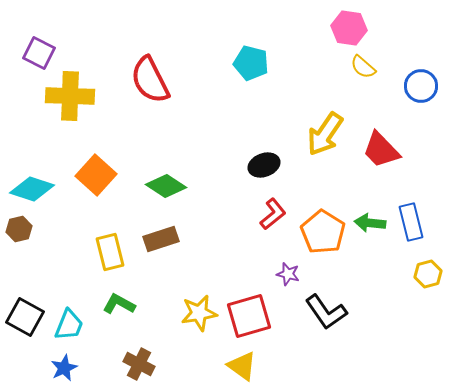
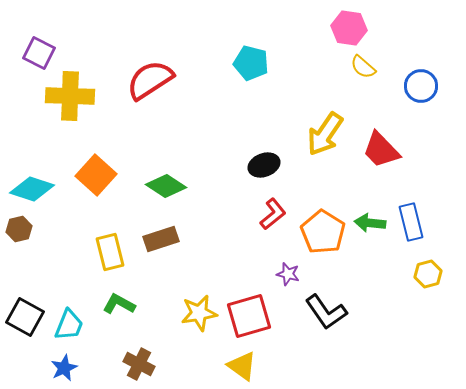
red semicircle: rotated 84 degrees clockwise
